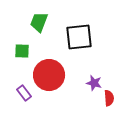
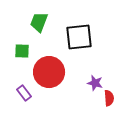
red circle: moved 3 px up
purple star: moved 1 px right
